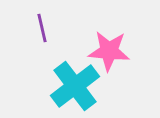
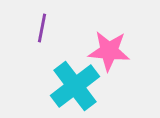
purple line: rotated 24 degrees clockwise
